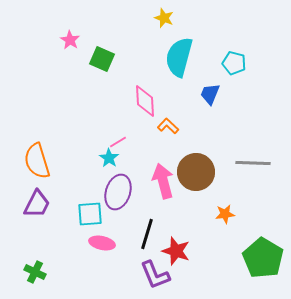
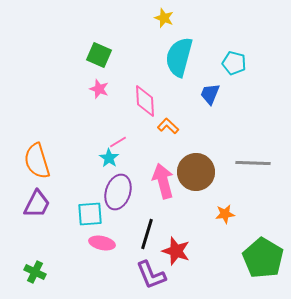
pink star: moved 29 px right, 49 px down; rotated 12 degrees counterclockwise
green square: moved 3 px left, 4 px up
purple L-shape: moved 4 px left
